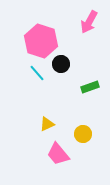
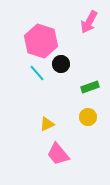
yellow circle: moved 5 px right, 17 px up
